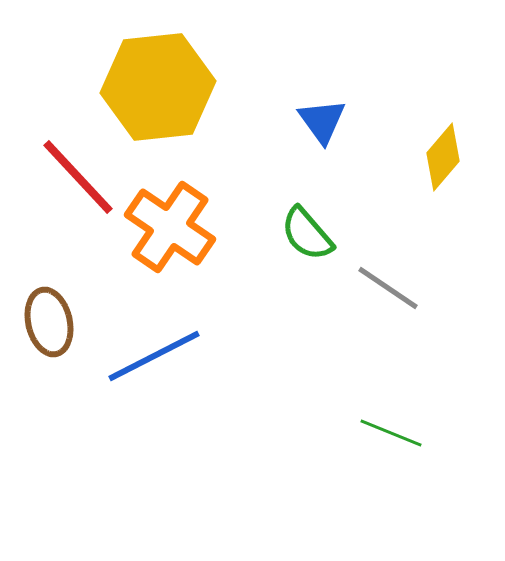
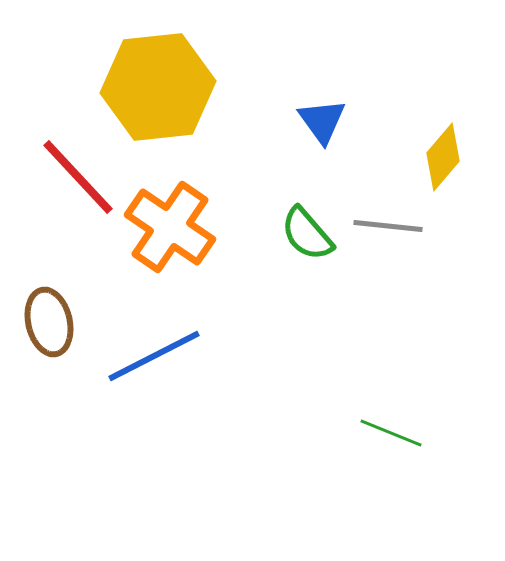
gray line: moved 62 px up; rotated 28 degrees counterclockwise
